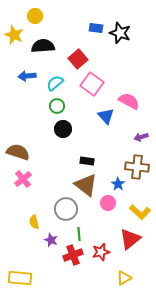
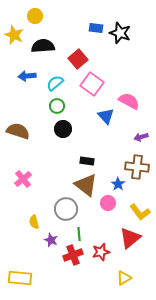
brown semicircle: moved 21 px up
yellow L-shape: rotated 10 degrees clockwise
red triangle: moved 1 px up
